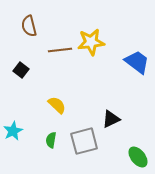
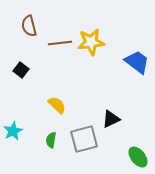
brown line: moved 7 px up
gray square: moved 2 px up
